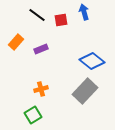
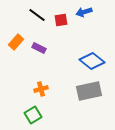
blue arrow: rotated 91 degrees counterclockwise
purple rectangle: moved 2 px left, 1 px up; rotated 48 degrees clockwise
gray rectangle: moved 4 px right; rotated 35 degrees clockwise
